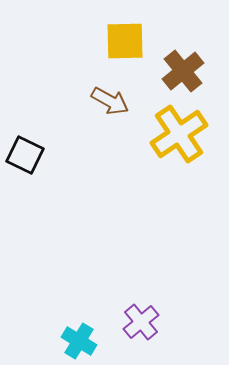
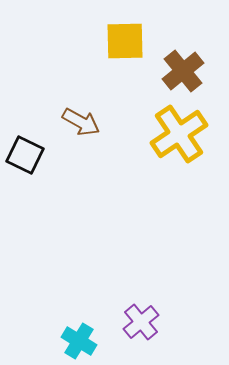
brown arrow: moved 29 px left, 21 px down
